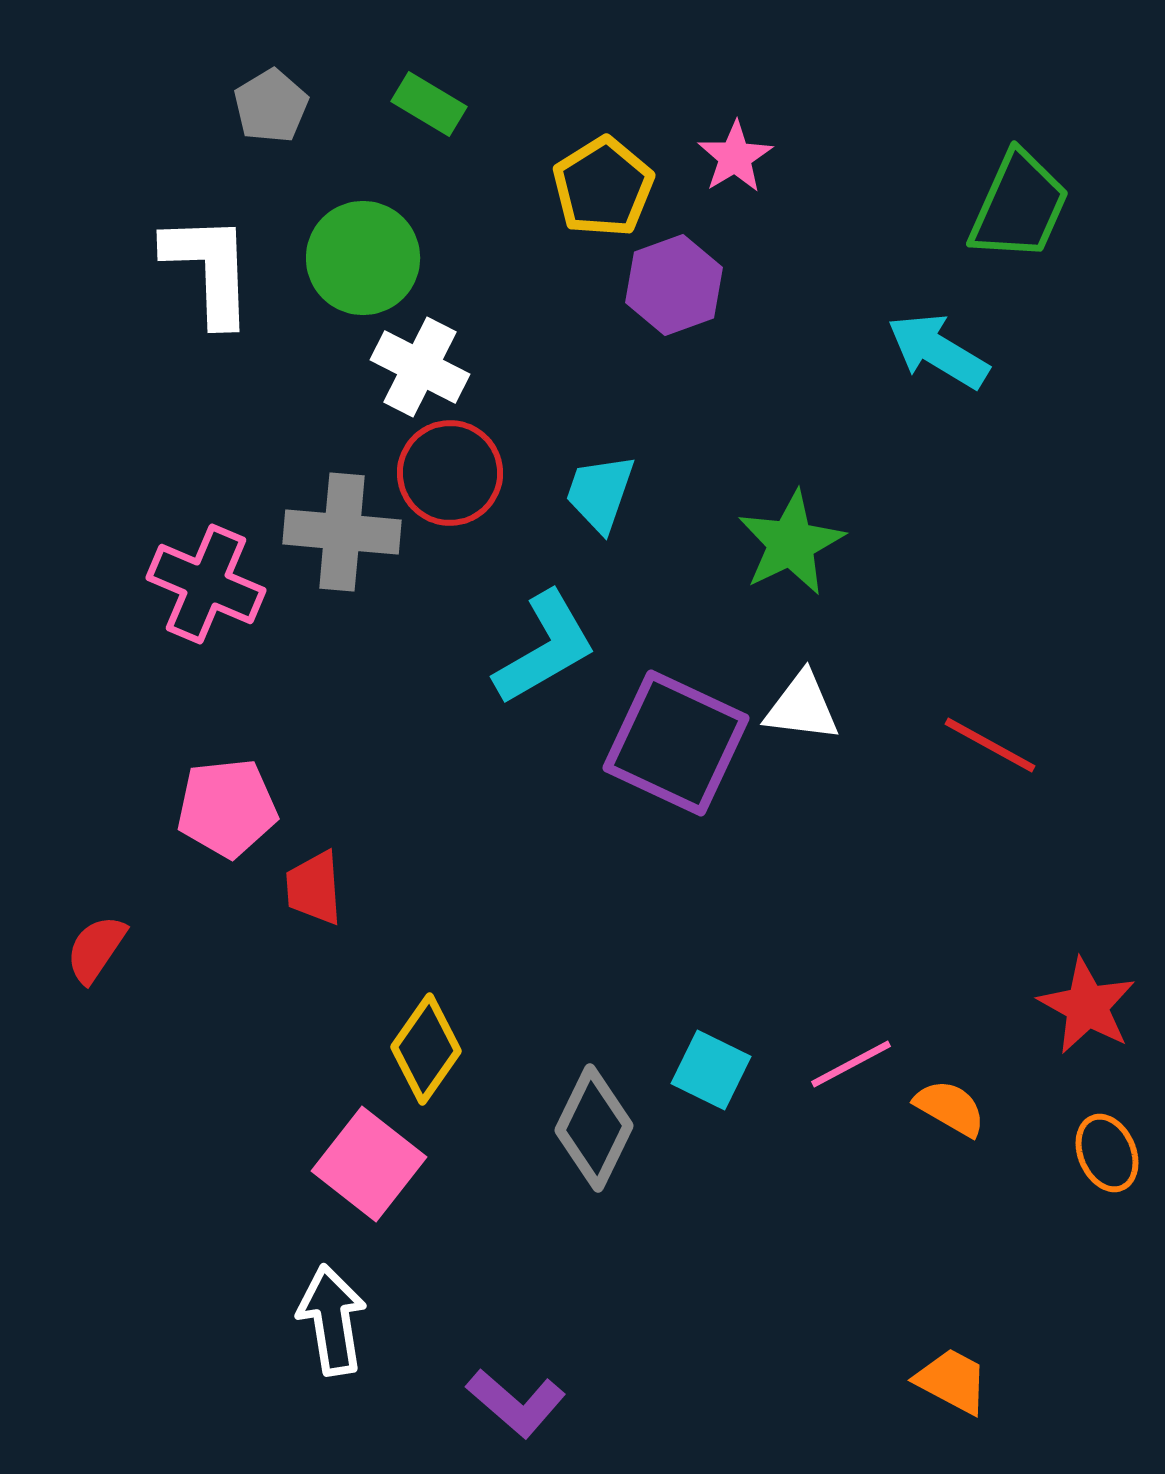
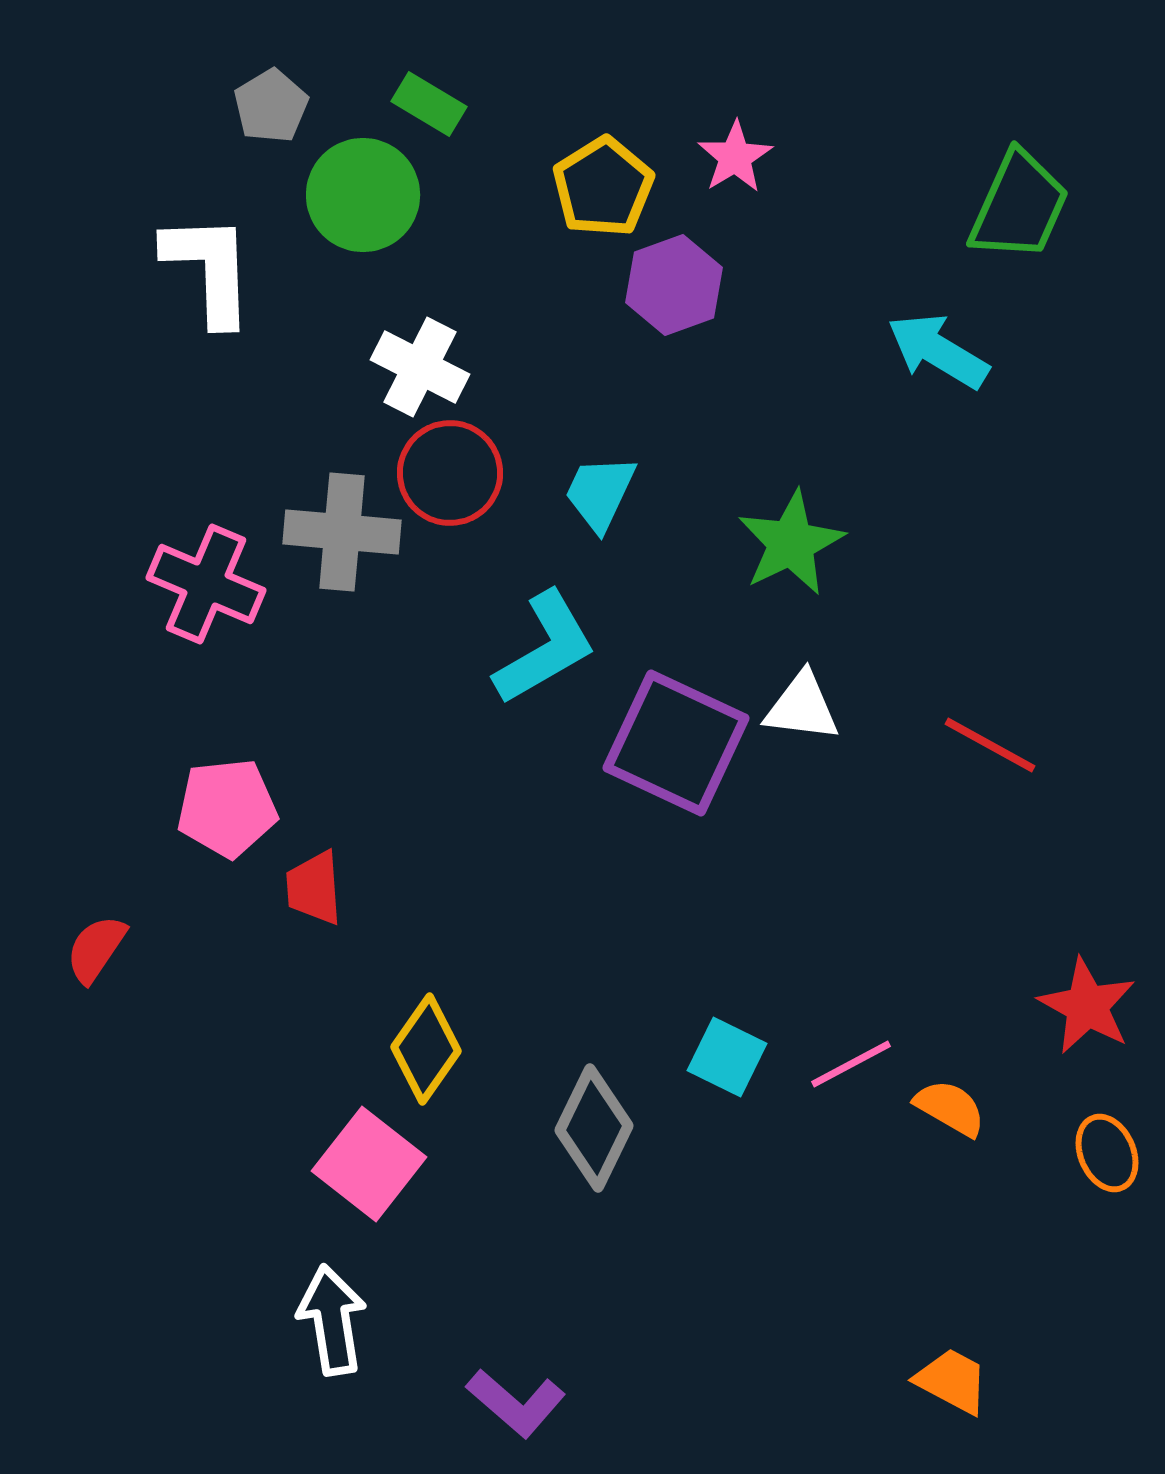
green circle: moved 63 px up
cyan trapezoid: rotated 6 degrees clockwise
cyan square: moved 16 px right, 13 px up
